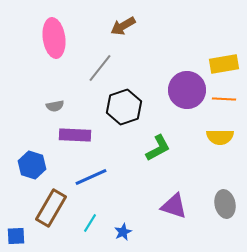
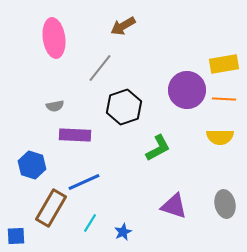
blue line: moved 7 px left, 5 px down
